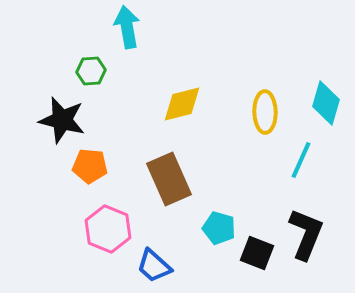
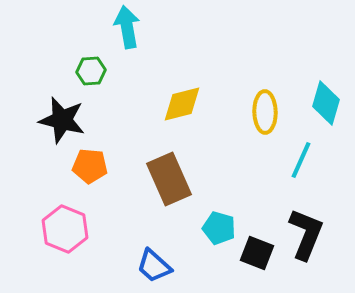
pink hexagon: moved 43 px left
